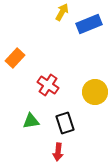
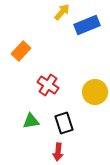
yellow arrow: rotated 12 degrees clockwise
blue rectangle: moved 2 px left, 1 px down
orange rectangle: moved 6 px right, 7 px up
black rectangle: moved 1 px left
